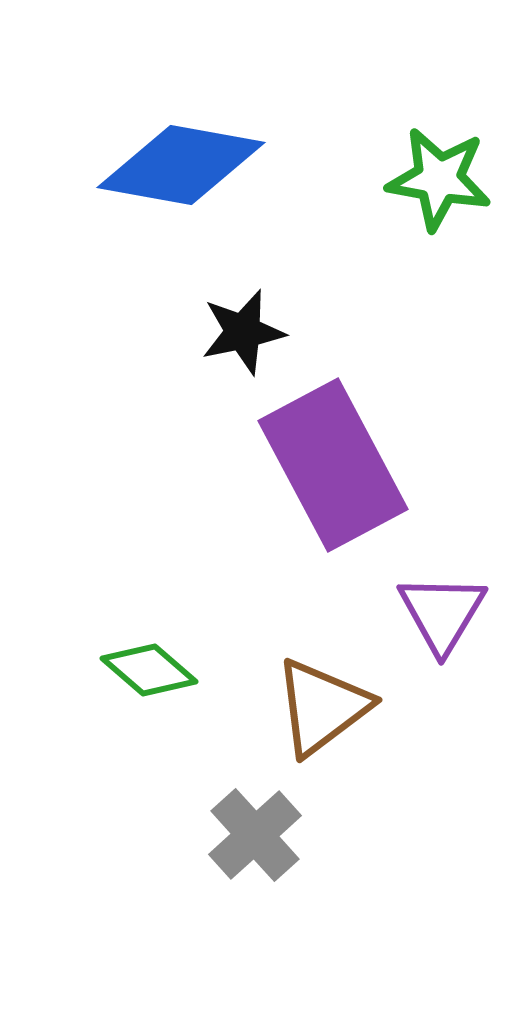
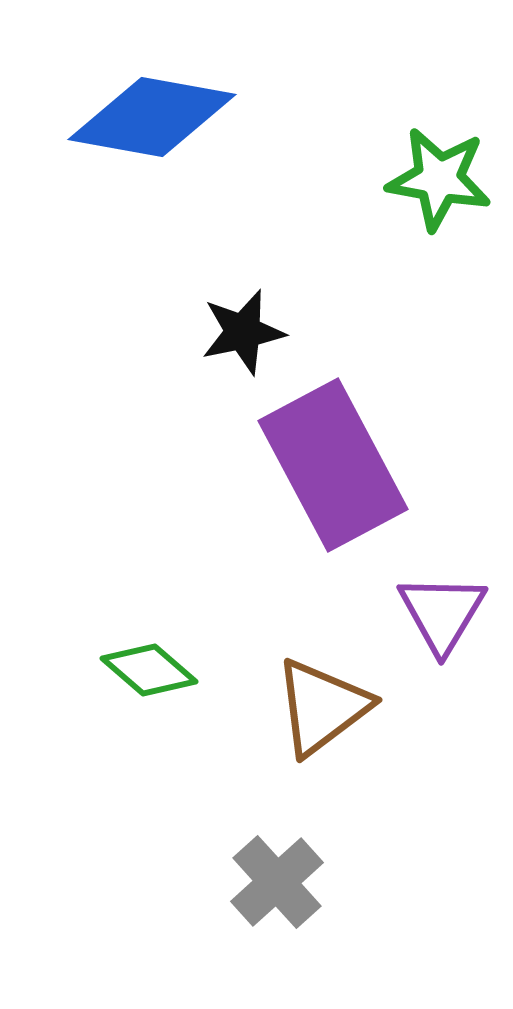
blue diamond: moved 29 px left, 48 px up
gray cross: moved 22 px right, 47 px down
